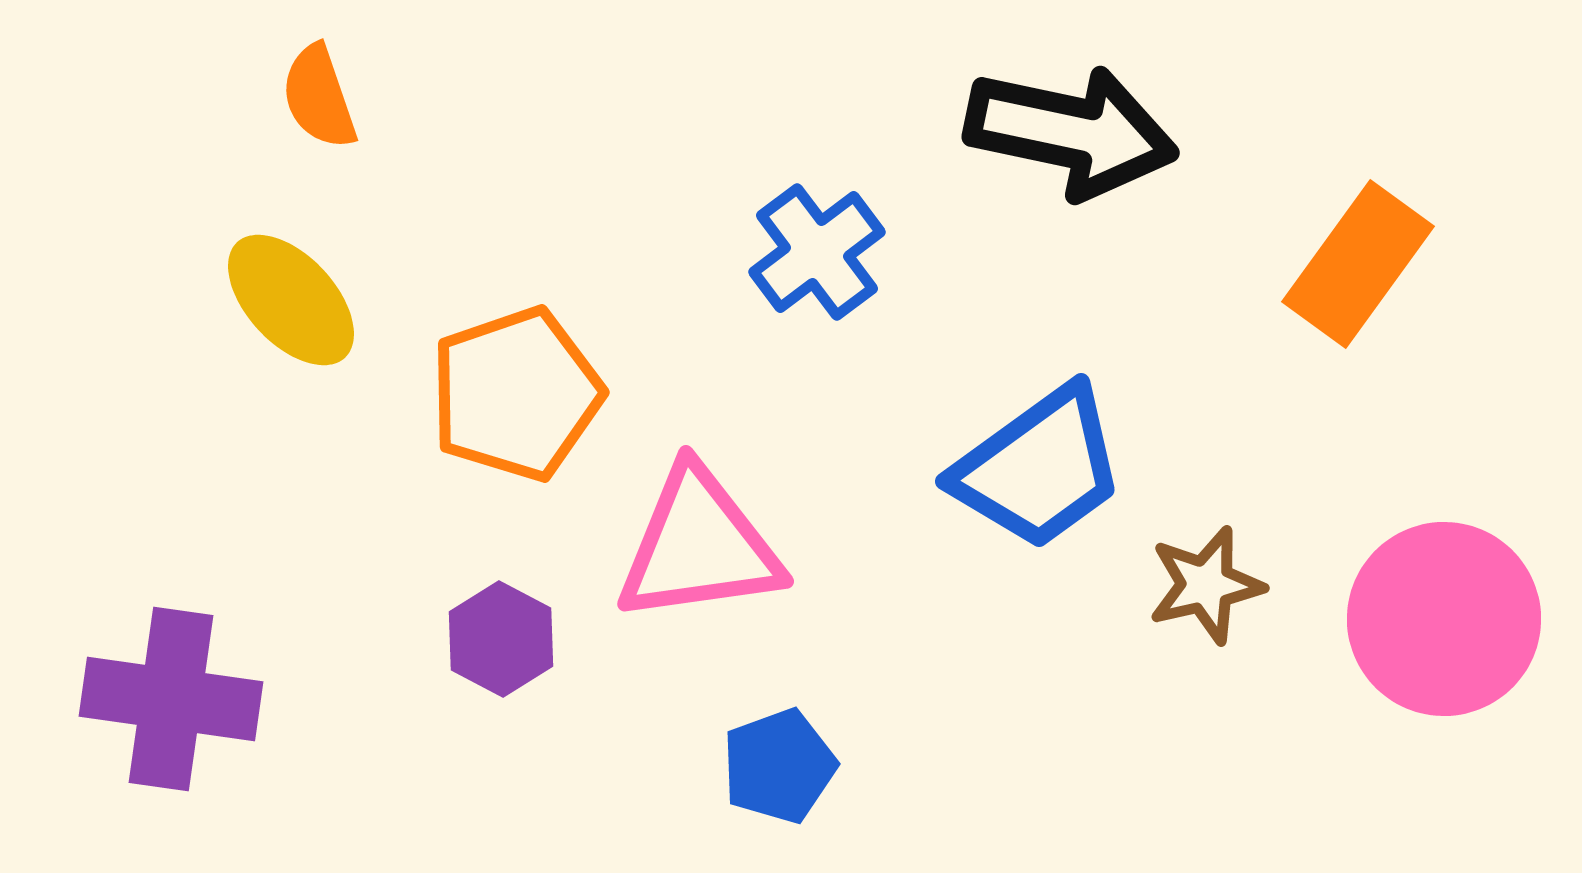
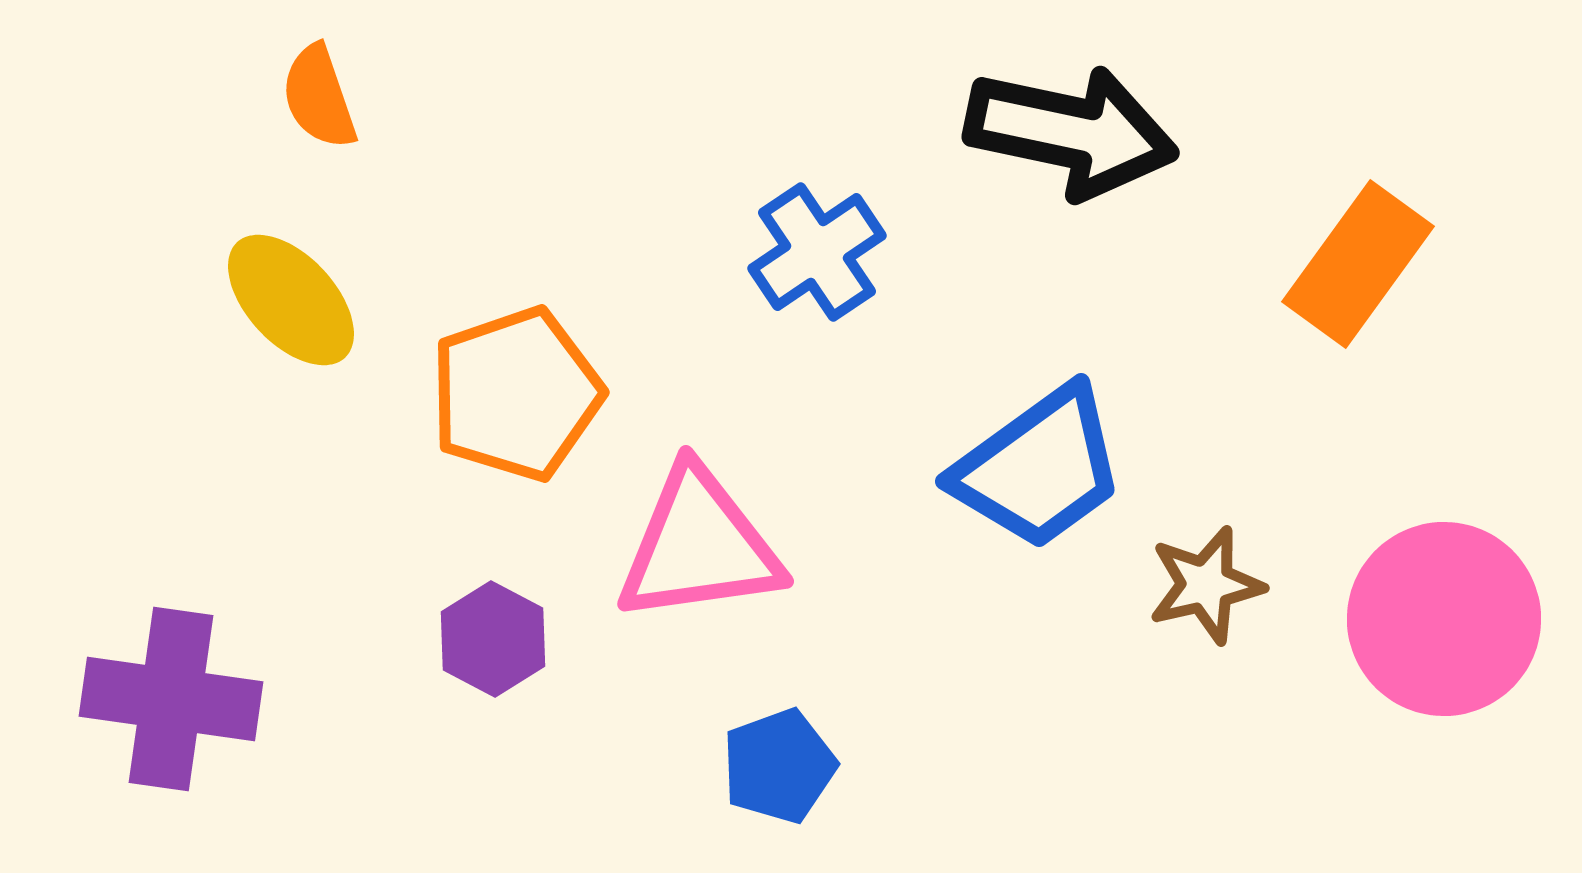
blue cross: rotated 3 degrees clockwise
purple hexagon: moved 8 px left
